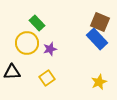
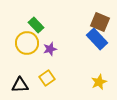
green rectangle: moved 1 px left, 2 px down
black triangle: moved 8 px right, 13 px down
